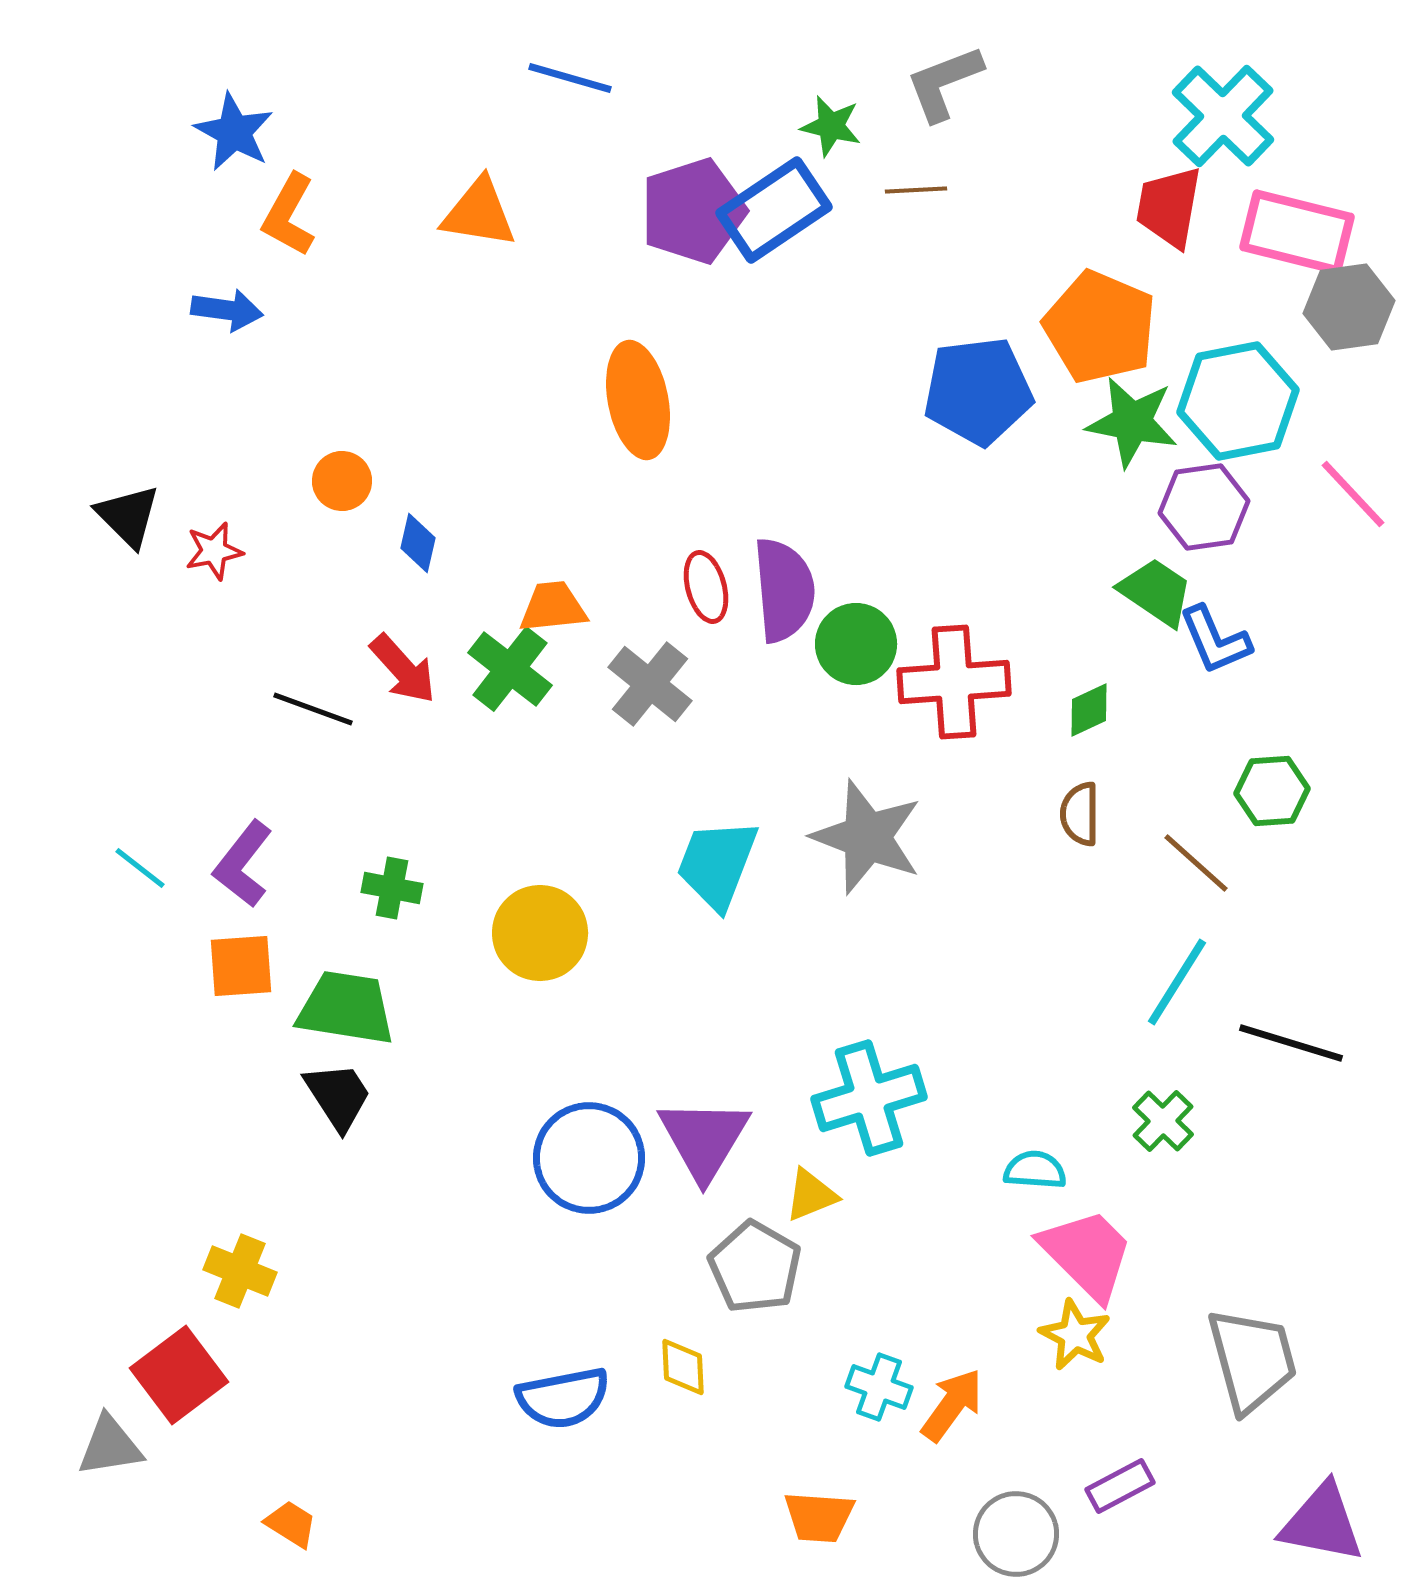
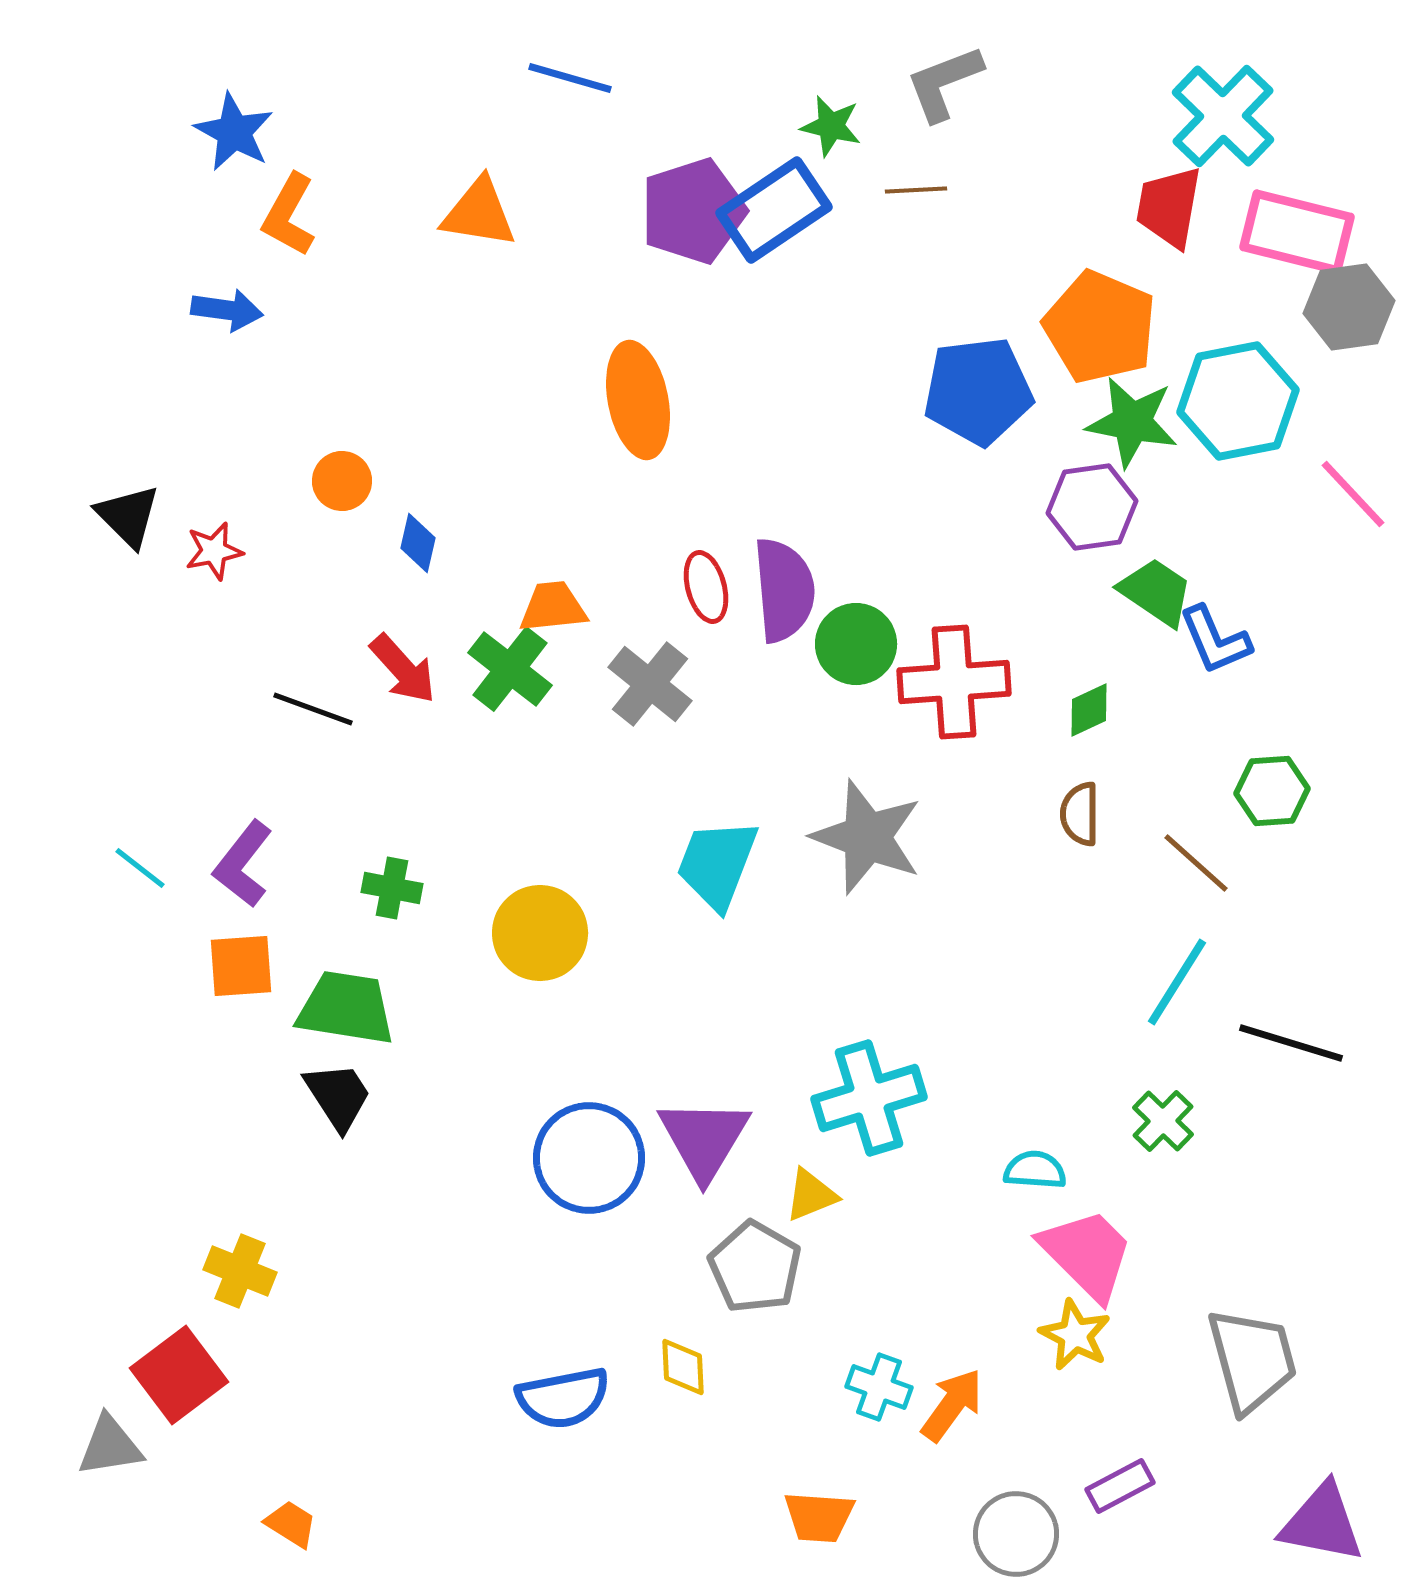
purple hexagon at (1204, 507): moved 112 px left
